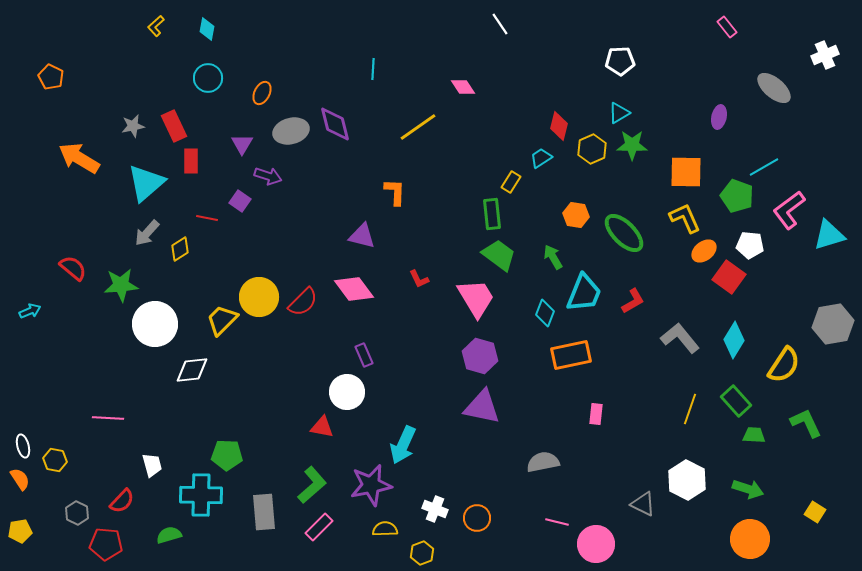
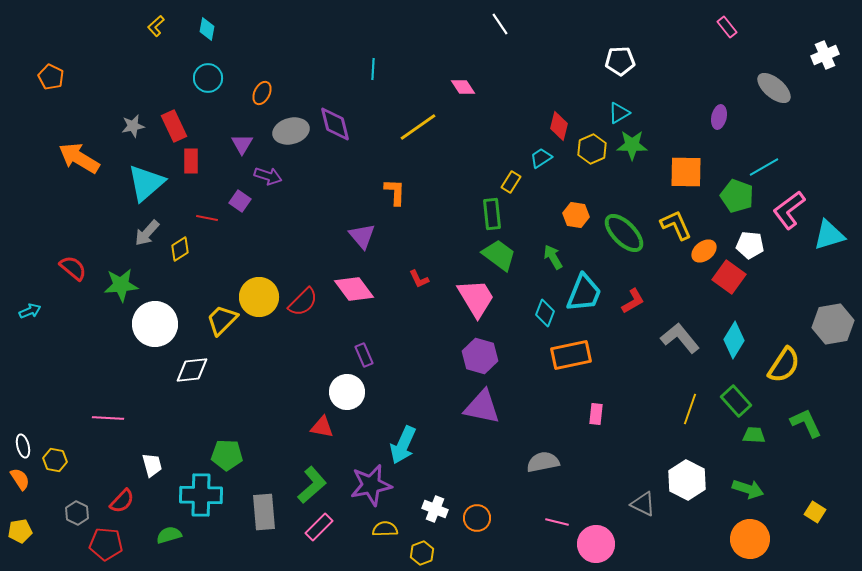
yellow L-shape at (685, 218): moved 9 px left, 7 px down
purple triangle at (362, 236): rotated 36 degrees clockwise
